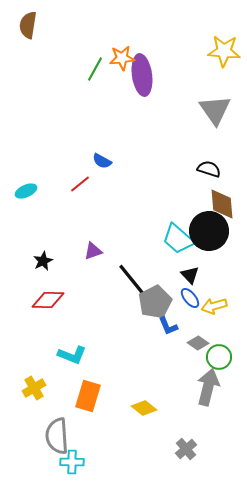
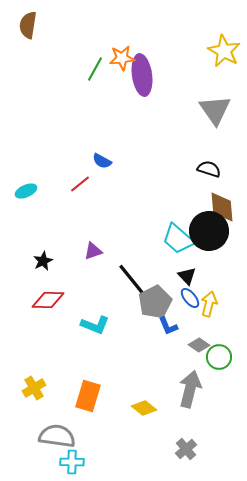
yellow star: rotated 24 degrees clockwise
brown diamond: moved 3 px down
black triangle: moved 3 px left, 1 px down
yellow arrow: moved 5 px left, 2 px up; rotated 120 degrees clockwise
gray diamond: moved 1 px right, 2 px down
cyan L-shape: moved 23 px right, 30 px up
gray arrow: moved 18 px left, 2 px down
gray semicircle: rotated 102 degrees clockwise
